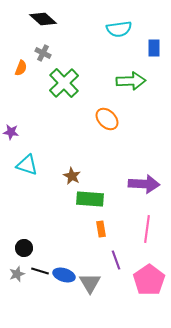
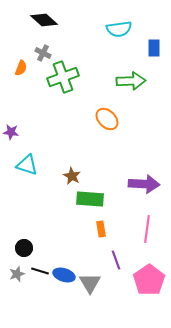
black diamond: moved 1 px right, 1 px down
green cross: moved 1 px left, 6 px up; rotated 24 degrees clockwise
